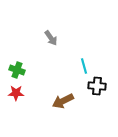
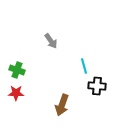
gray arrow: moved 3 px down
brown arrow: moved 1 px left, 4 px down; rotated 45 degrees counterclockwise
